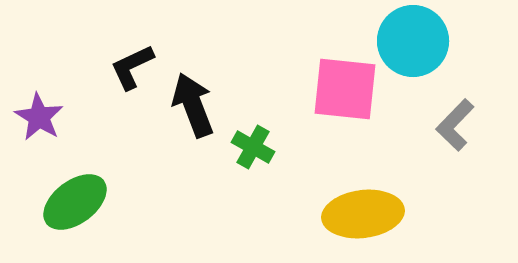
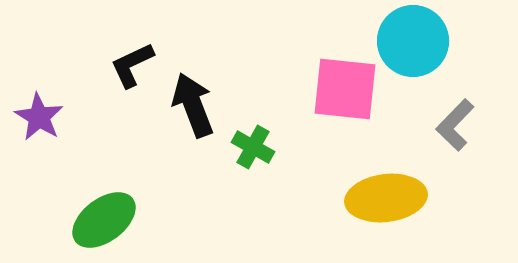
black L-shape: moved 2 px up
green ellipse: moved 29 px right, 18 px down
yellow ellipse: moved 23 px right, 16 px up
